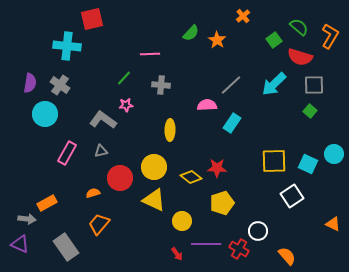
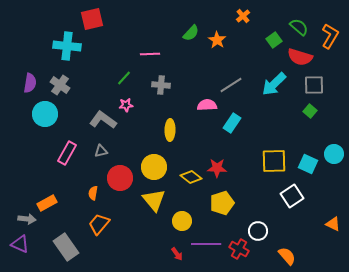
gray line at (231, 85): rotated 10 degrees clockwise
orange semicircle at (93, 193): rotated 64 degrees counterclockwise
yellow triangle at (154, 200): rotated 25 degrees clockwise
